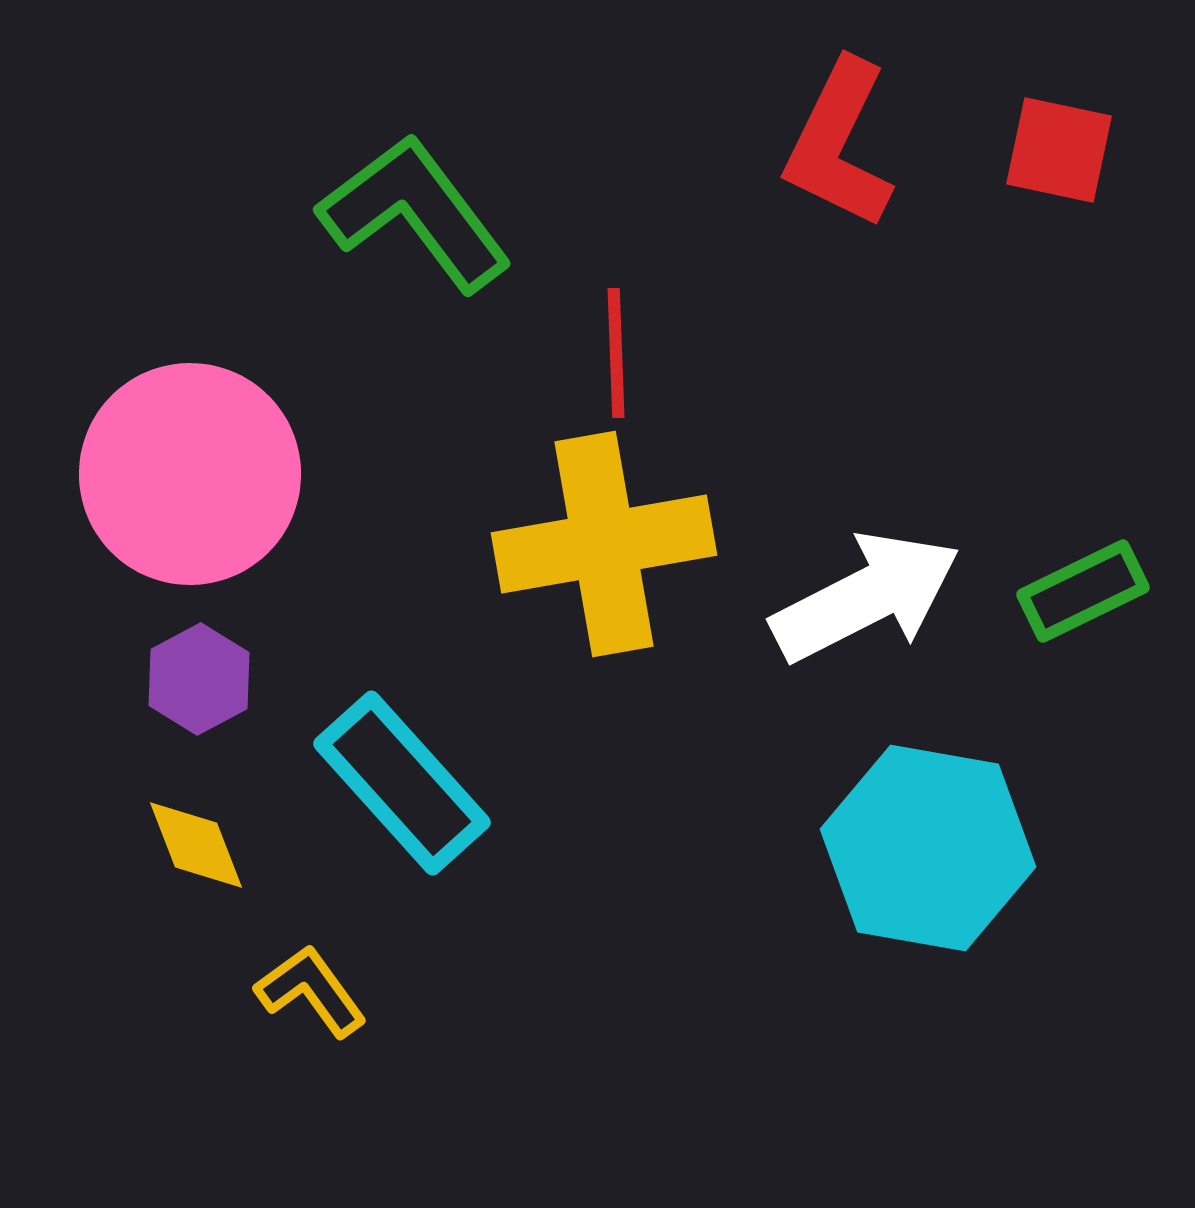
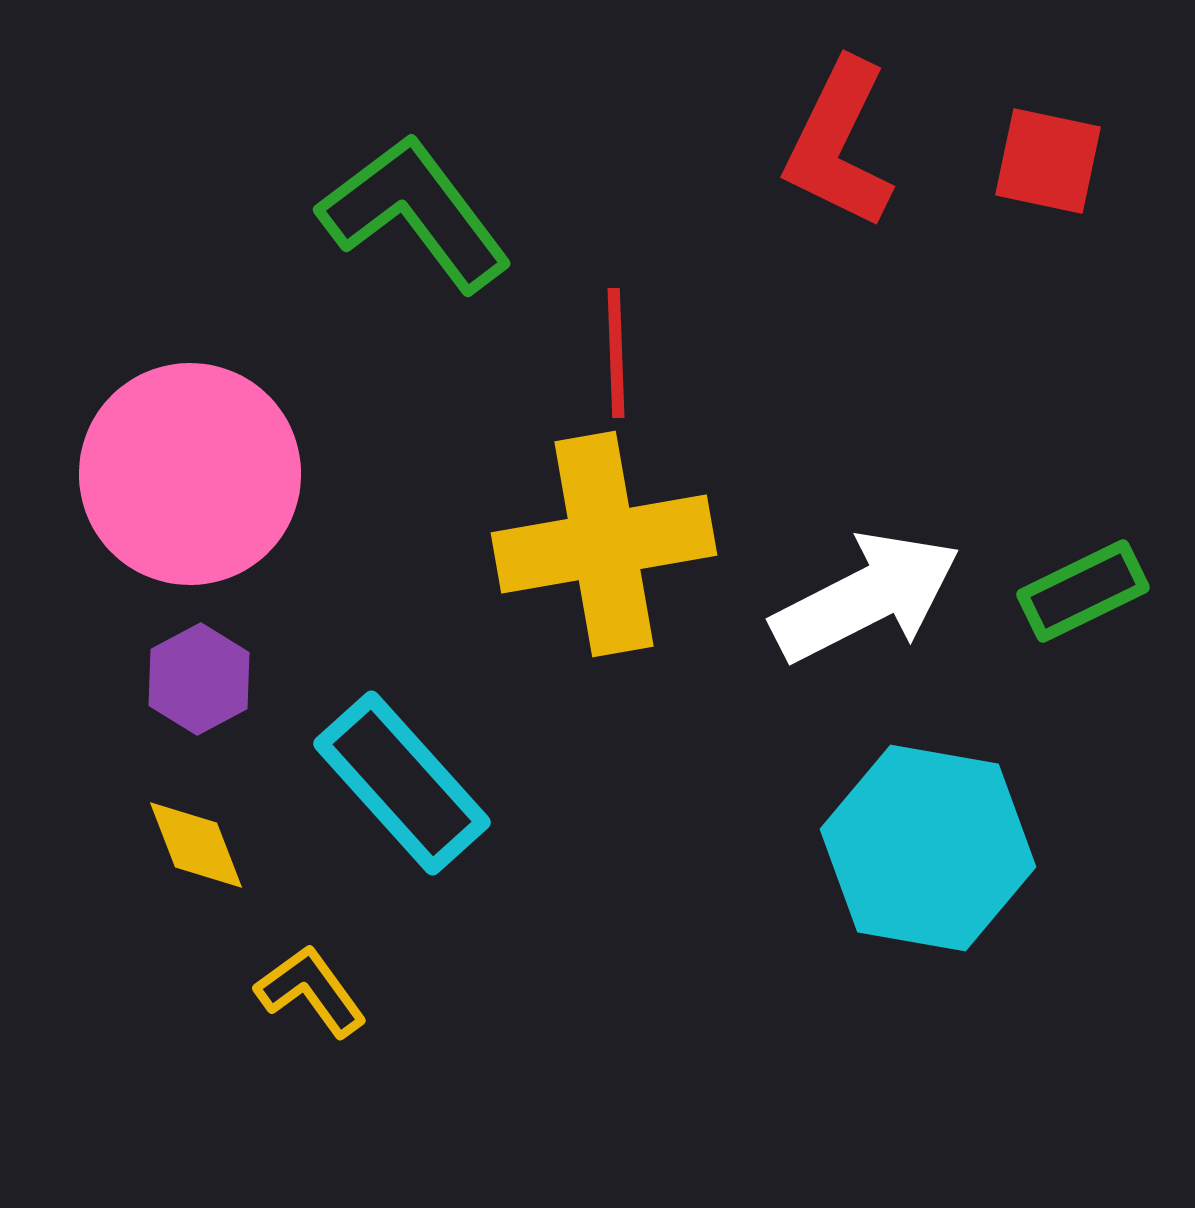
red square: moved 11 px left, 11 px down
